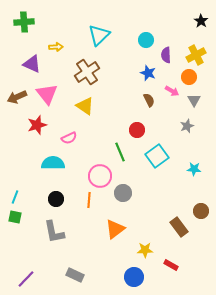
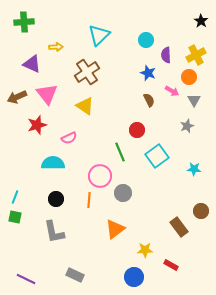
purple line: rotated 72 degrees clockwise
